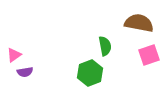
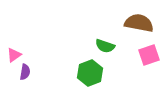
green semicircle: rotated 120 degrees clockwise
purple semicircle: rotated 70 degrees counterclockwise
